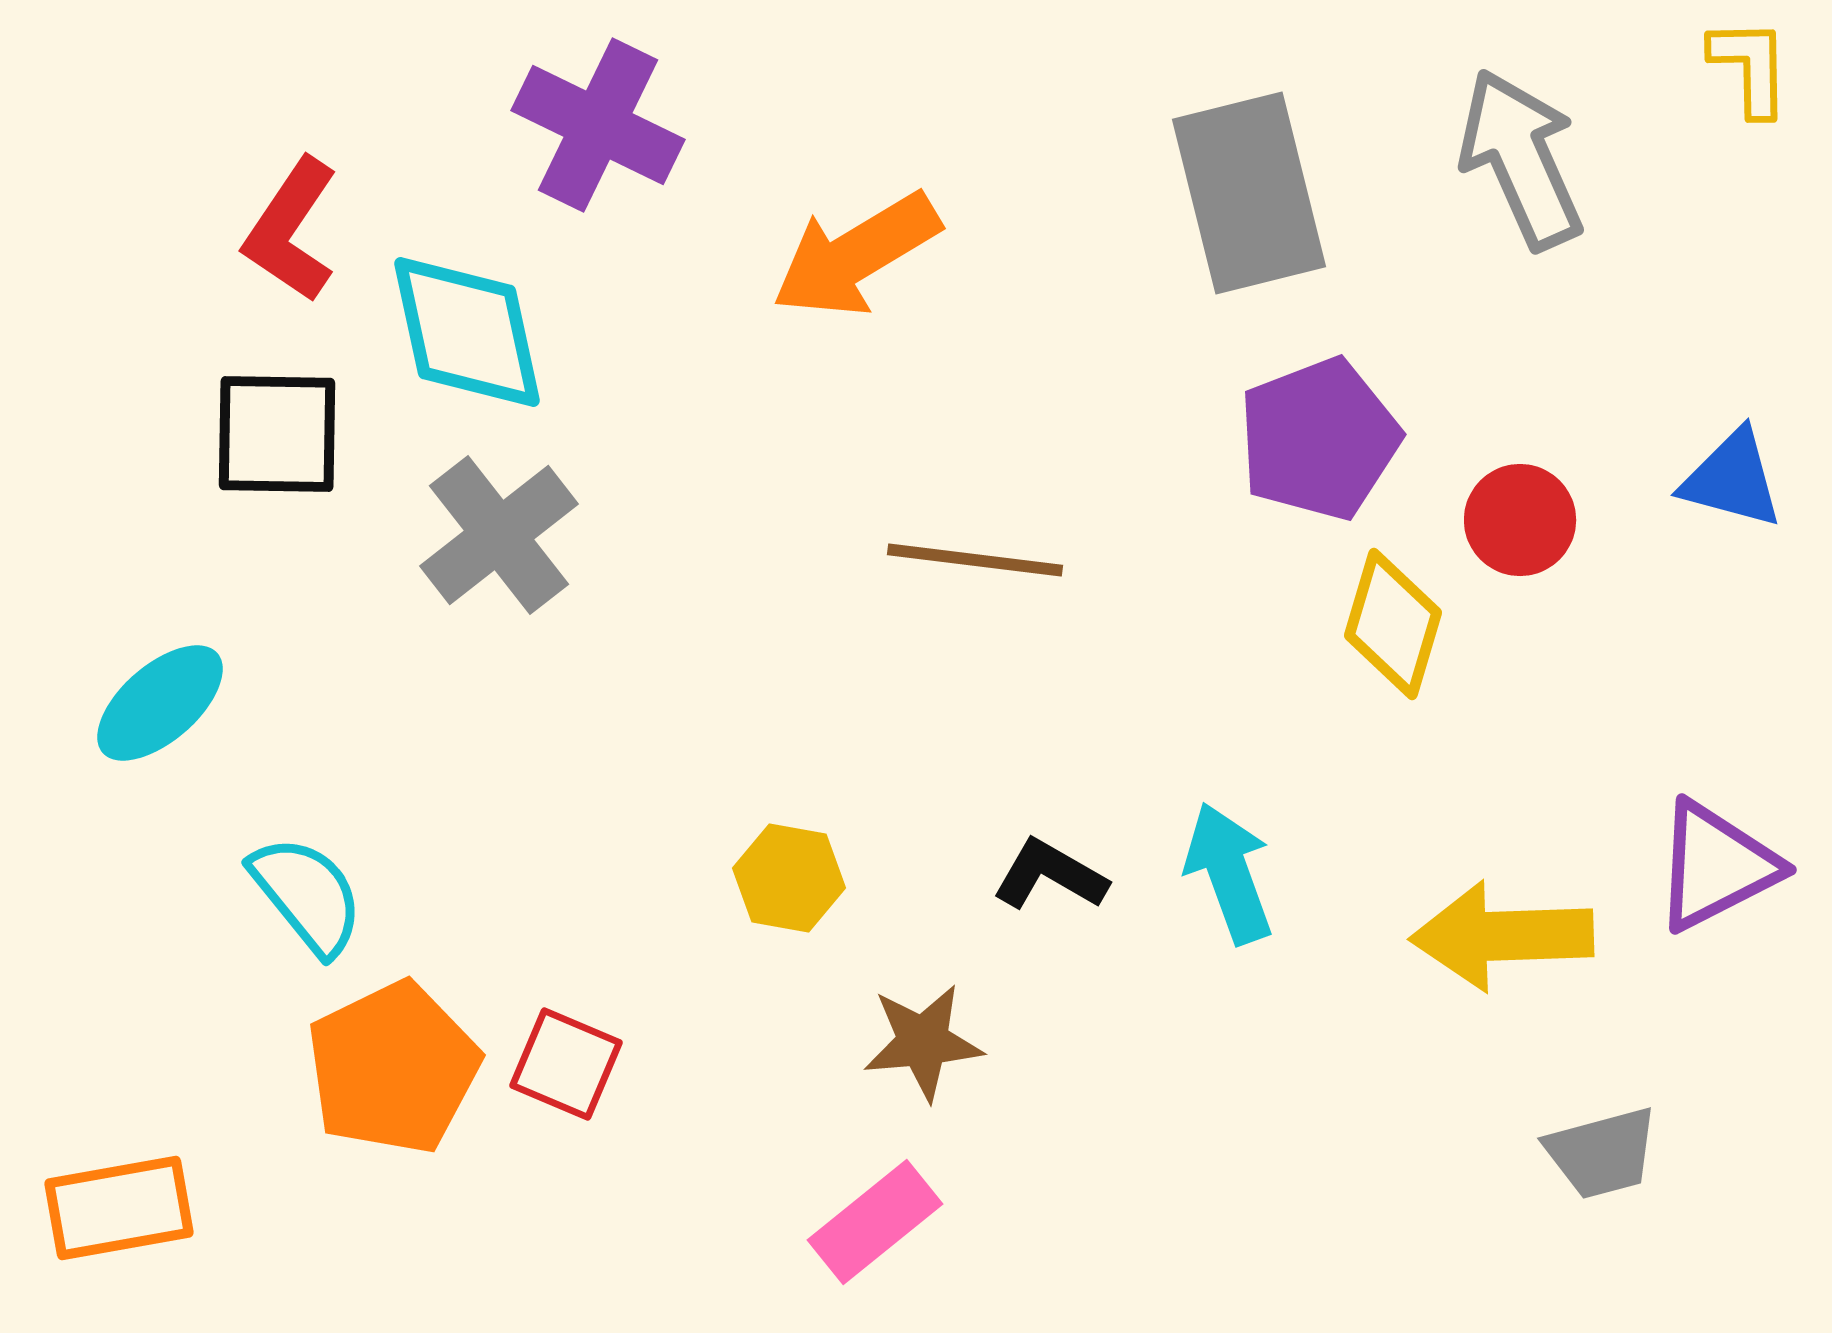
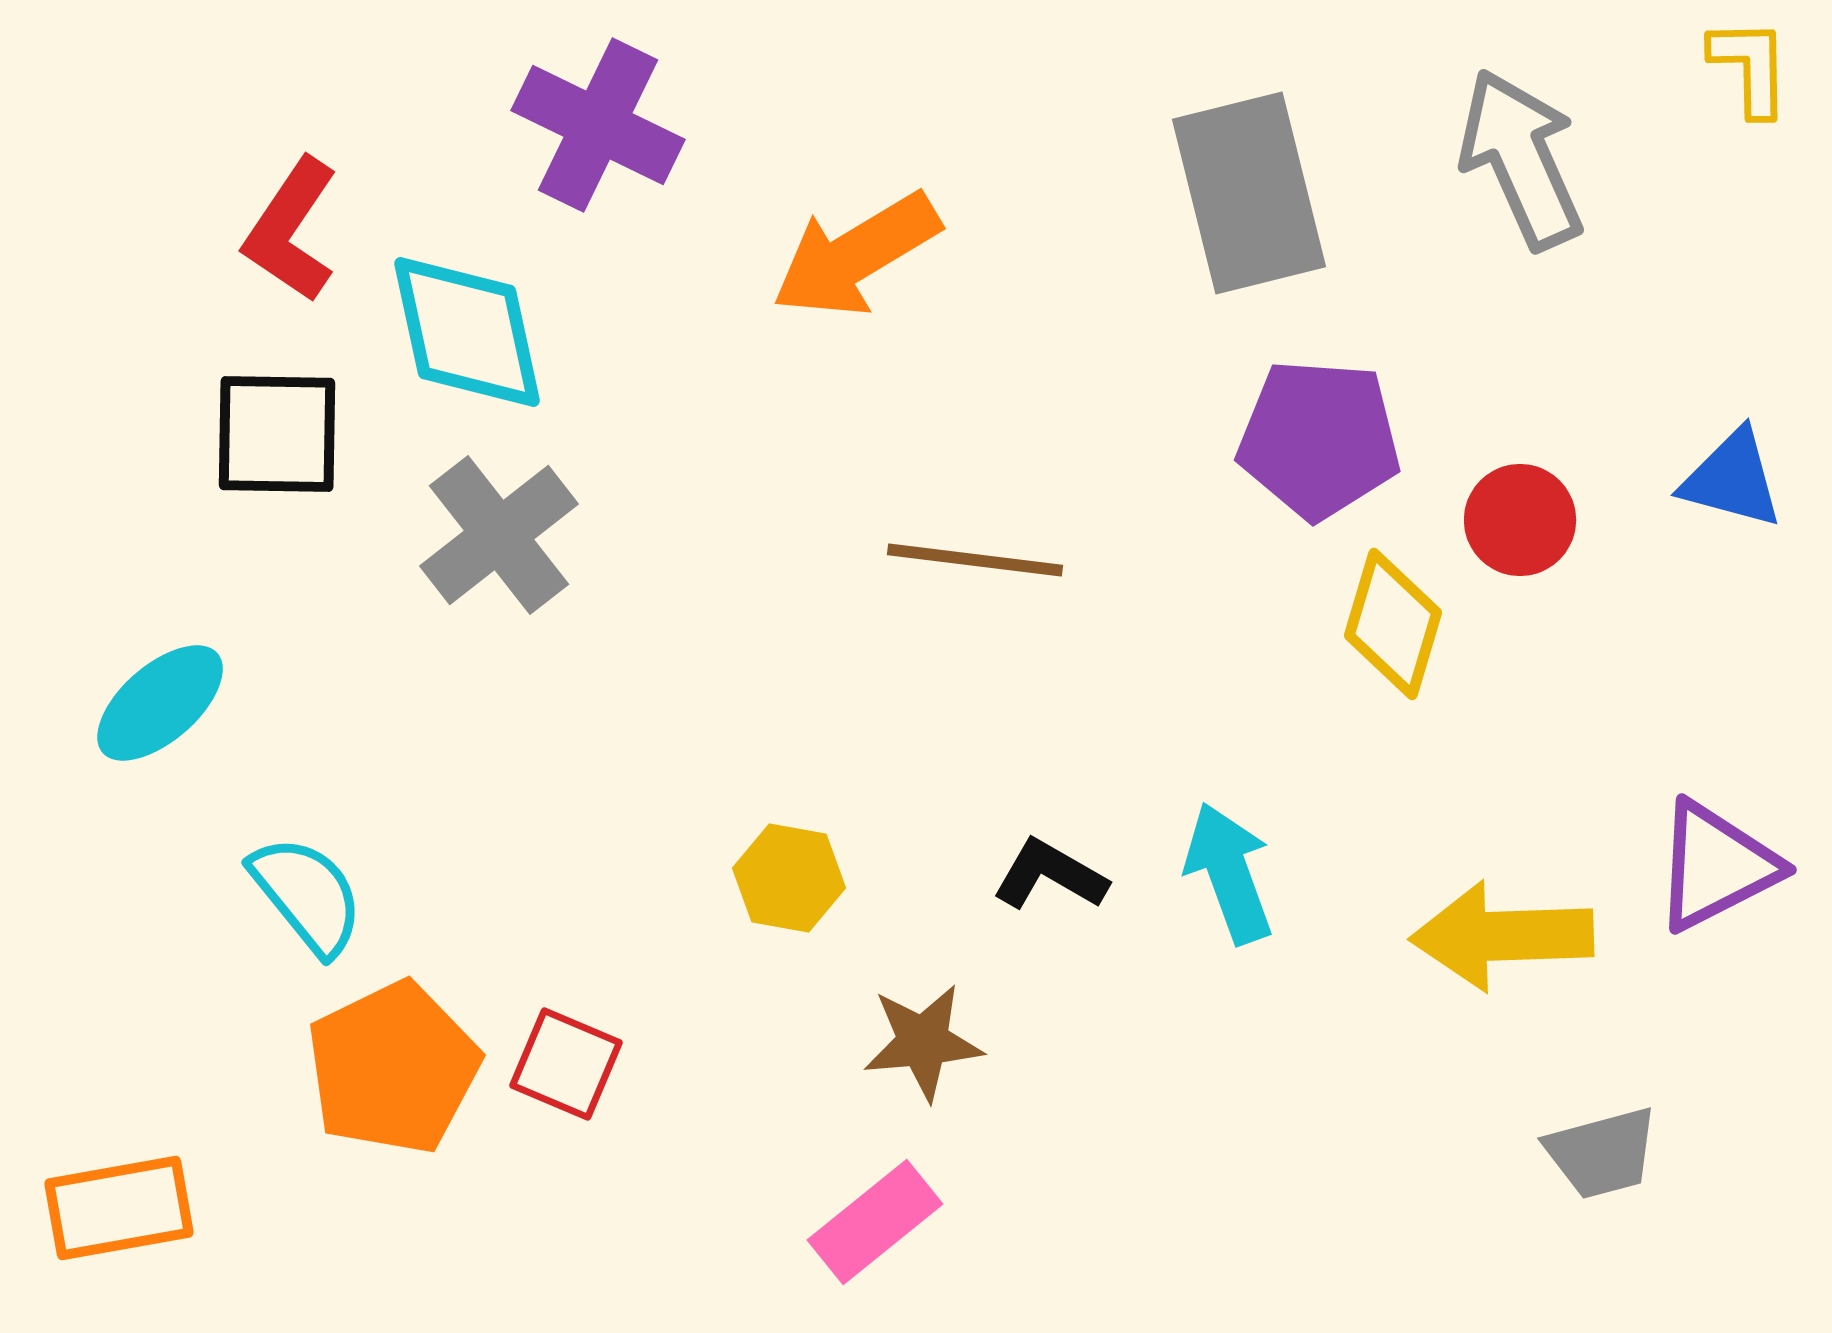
purple pentagon: rotated 25 degrees clockwise
